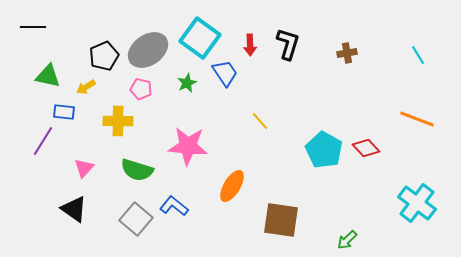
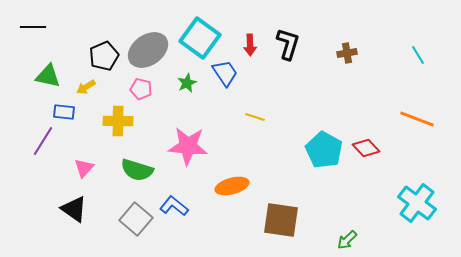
yellow line: moved 5 px left, 4 px up; rotated 30 degrees counterclockwise
orange ellipse: rotated 44 degrees clockwise
